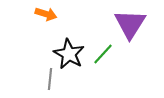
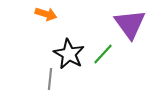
purple triangle: rotated 8 degrees counterclockwise
